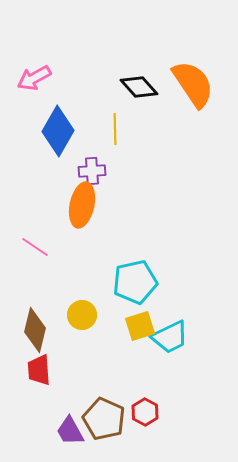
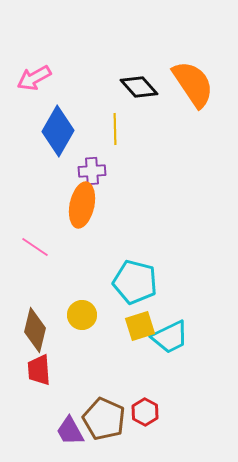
cyan pentagon: rotated 27 degrees clockwise
